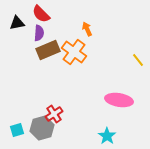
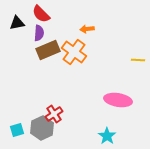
orange arrow: rotated 72 degrees counterclockwise
yellow line: rotated 48 degrees counterclockwise
pink ellipse: moved 1 px left
gray hexagon: rotated 10 degrees counterclockwise
